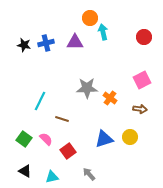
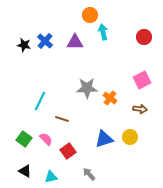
orange circle: moved 3 px up
blue cross: moved 1 px left, 2 px up; rotated 35 degrees counterclockwise
cyan triangle: moved 1 px left
